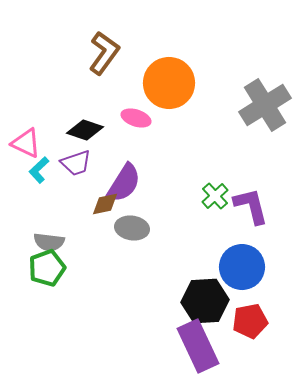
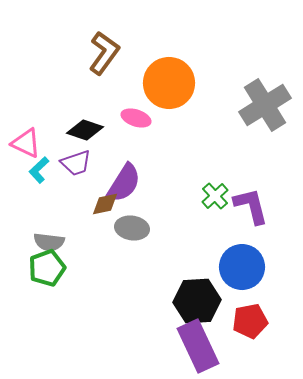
black hexagon: moved 8 px left
